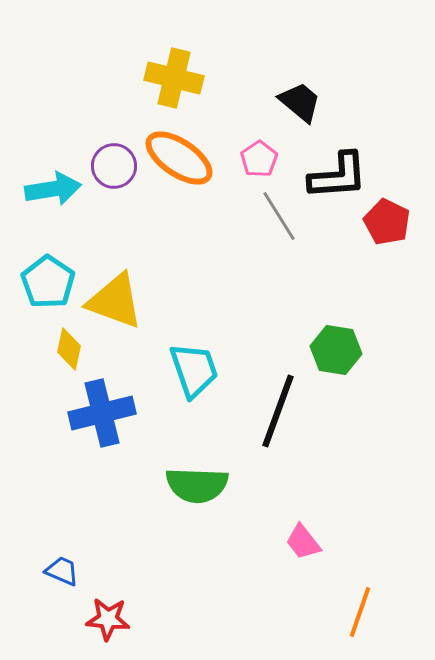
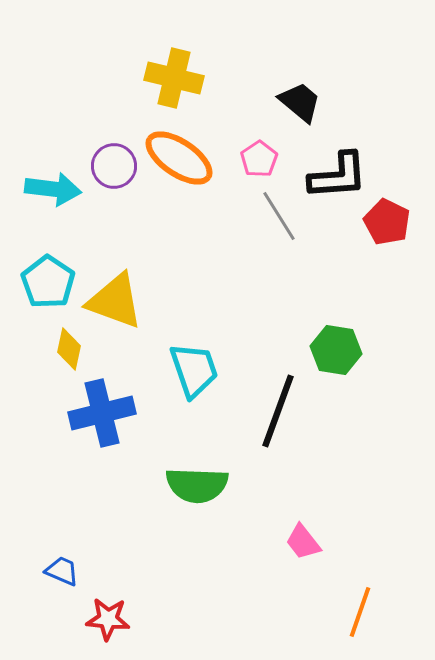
cyan arrow: rotated 16 degrees clockwise
